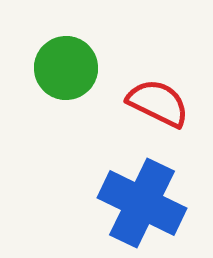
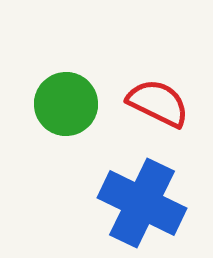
green circle: moved 36 px down
